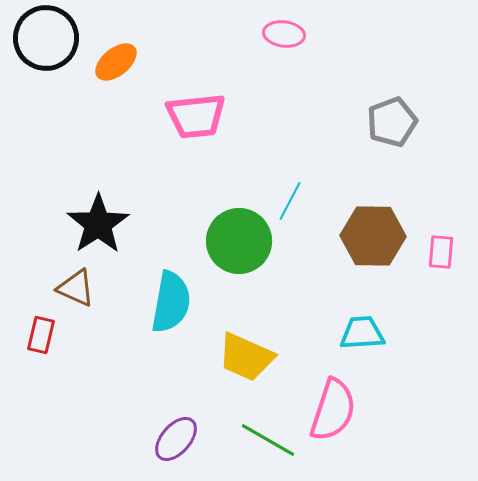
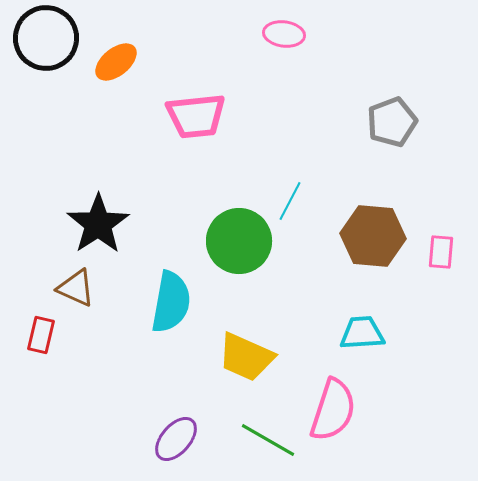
brown hexagon: rotated 4 degrees clockwise
